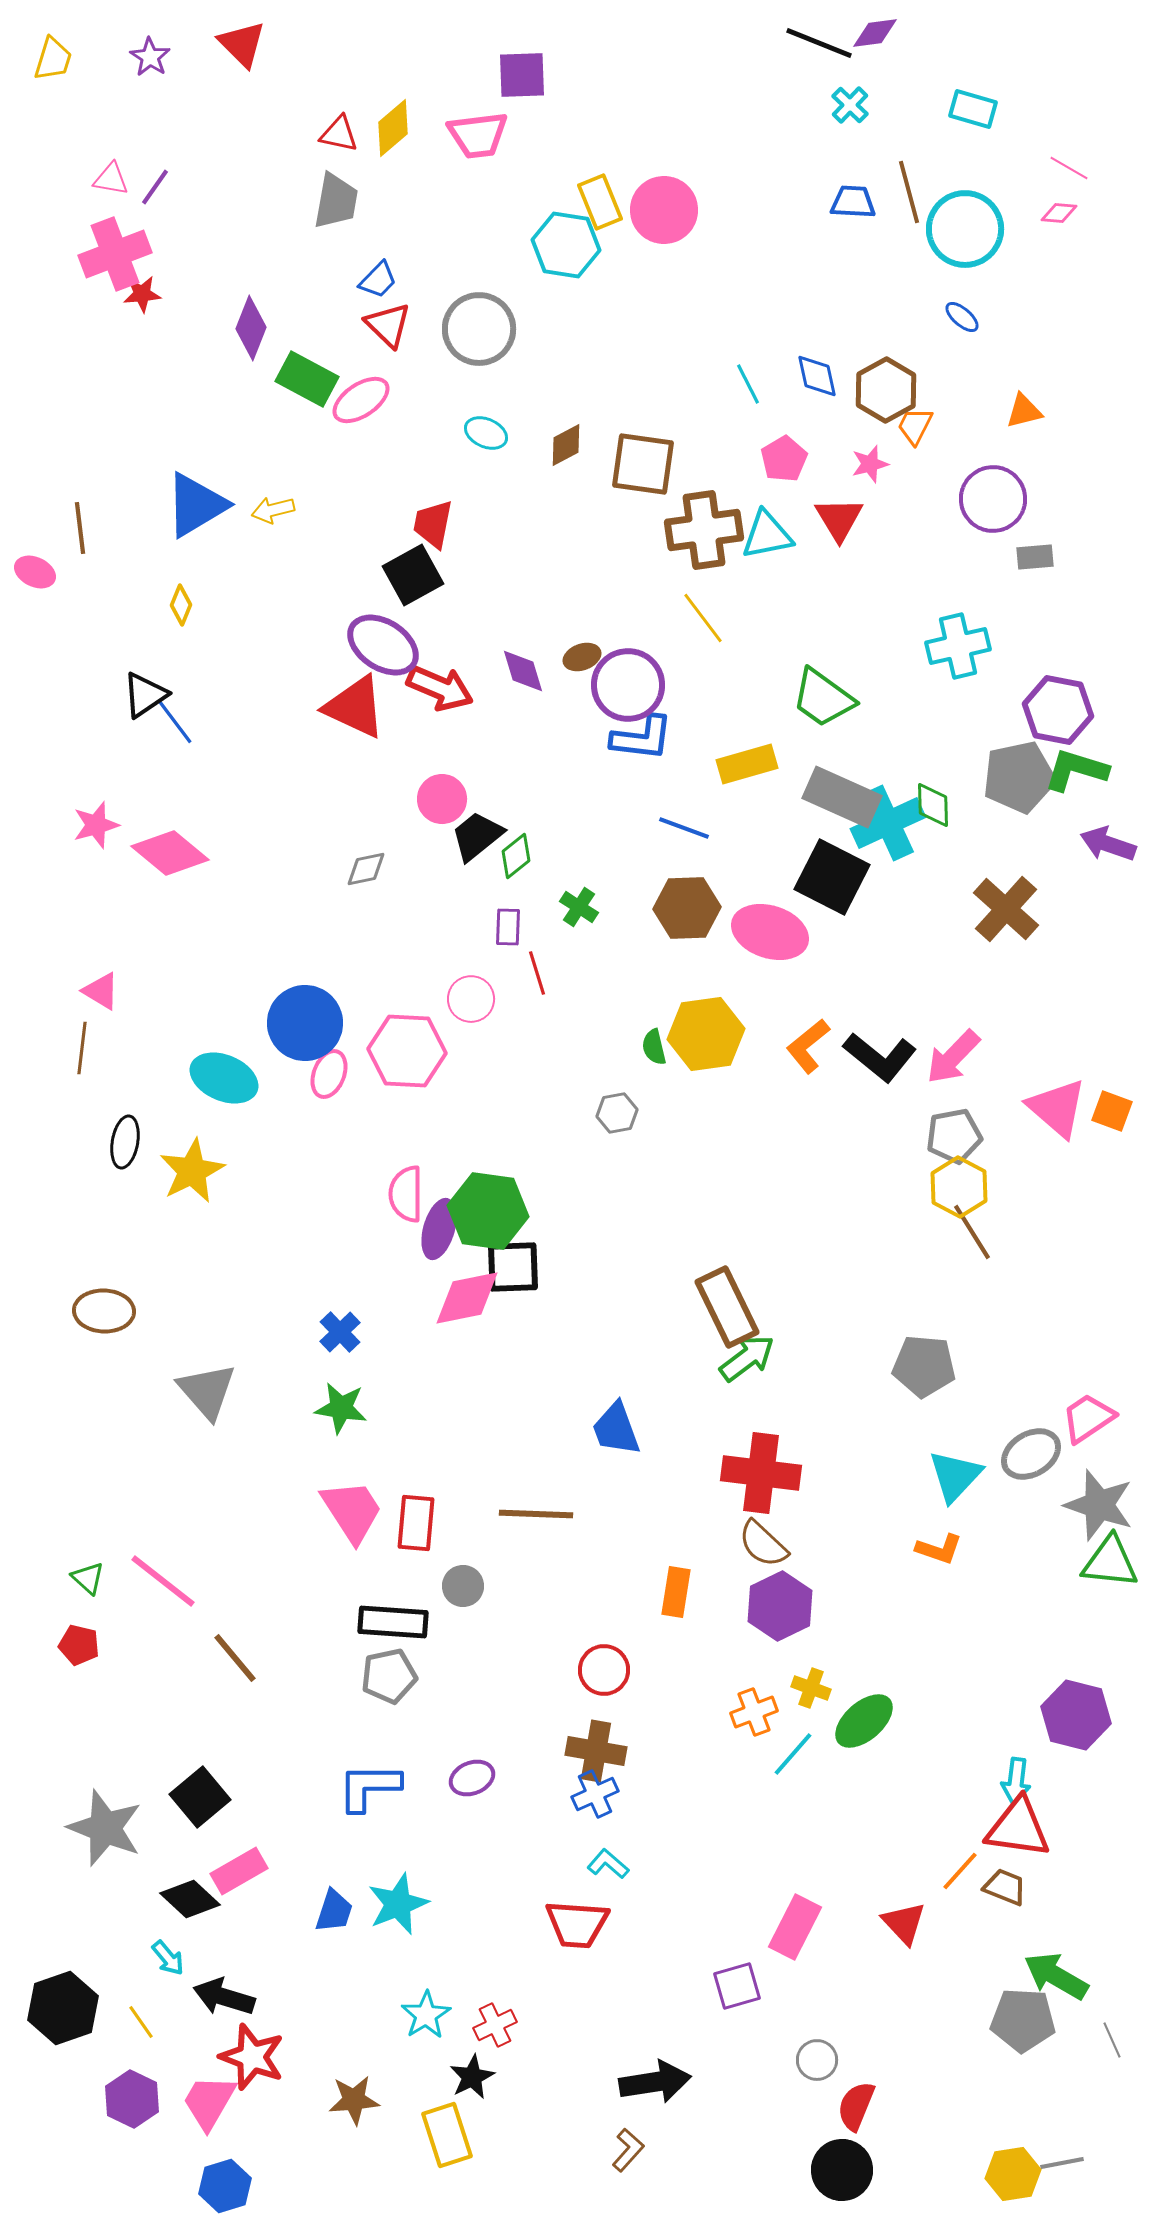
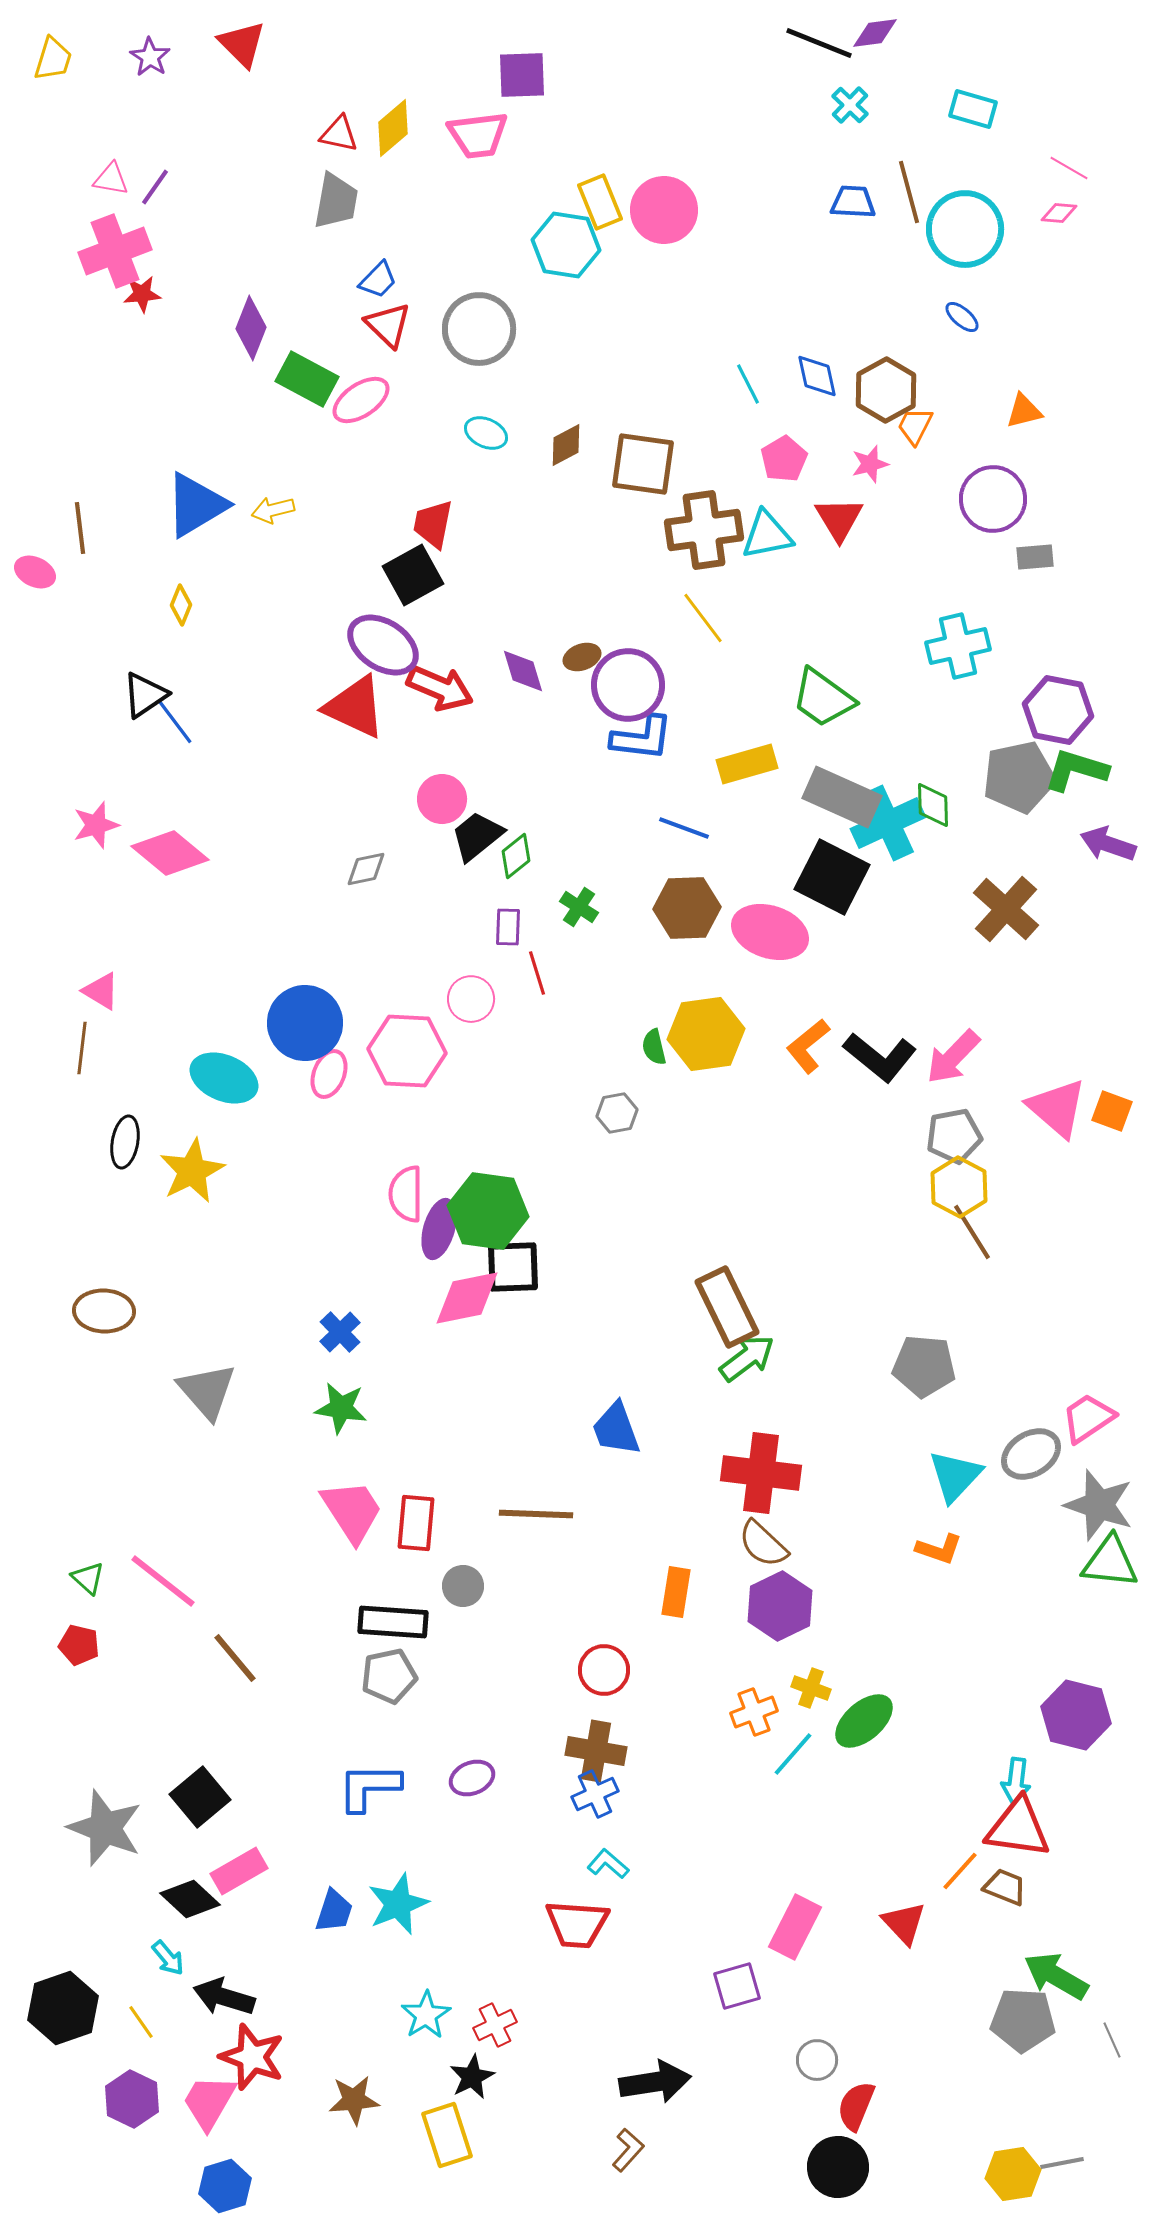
pink cross at (115, 254): moved 3 px up
black circle at (842, 2170): moved 4 px left, 3 px up
